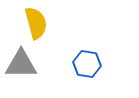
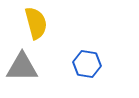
gray triangle: moved 1 px right, 3 px down
